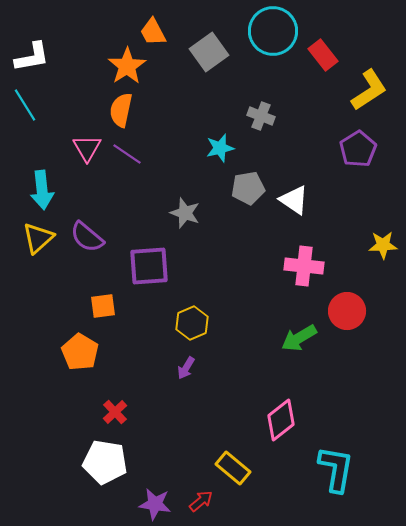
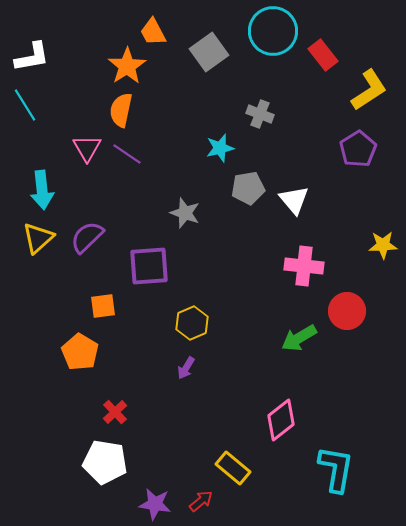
gray cross: moved 1 px left, 2 px up
white triangle: rotated 16 degrees clockwise
purple semicircle: rotated 96 degrees clockwise
